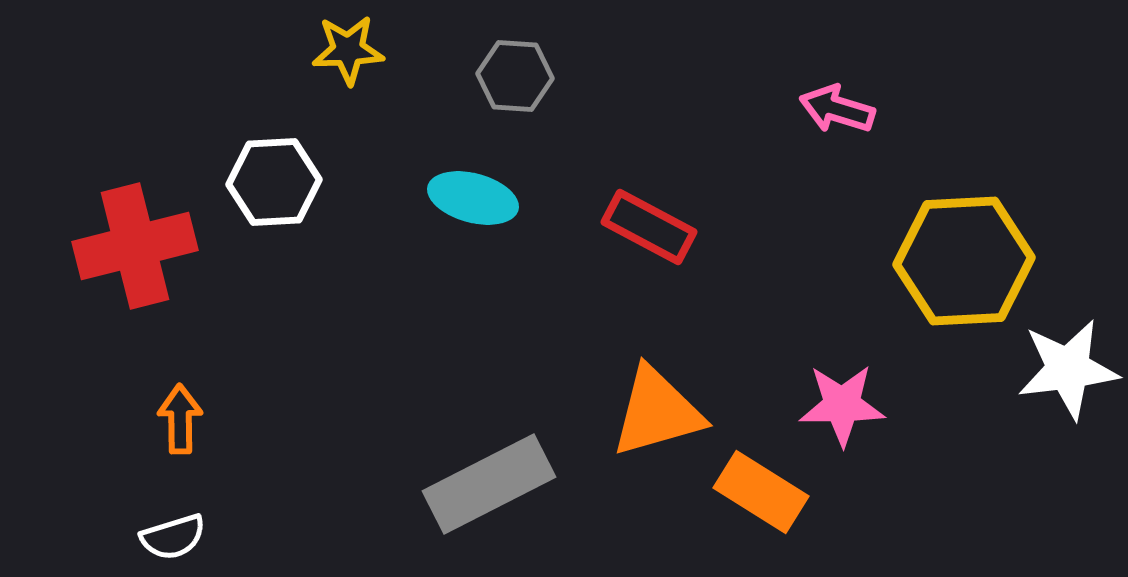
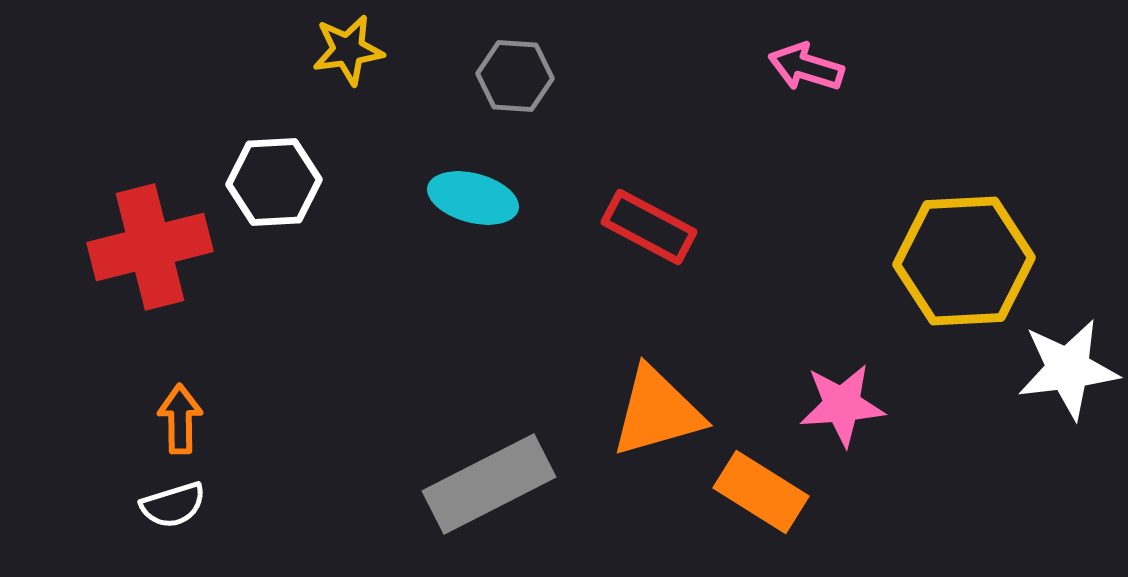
yellow star: rotated 6 degrees counterclockwise
pink arrow: moved 31 px left, 42 px up
red cross: moved 15 px right, 1 px down
pink star: rotated 4 degrees counterclockwise
white semicircle: moved 32 px up
